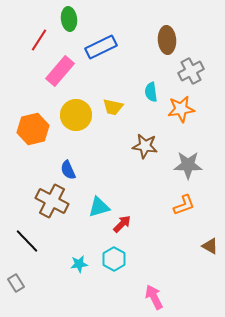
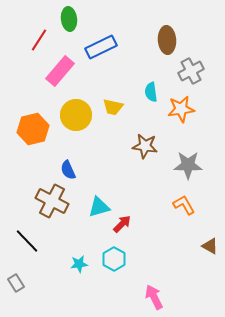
orange L-shape: rotated 100 degrees counterclockwise
